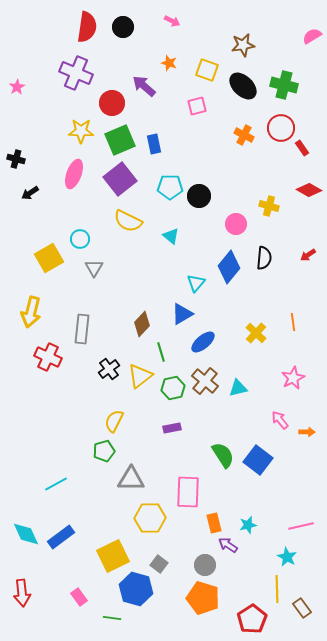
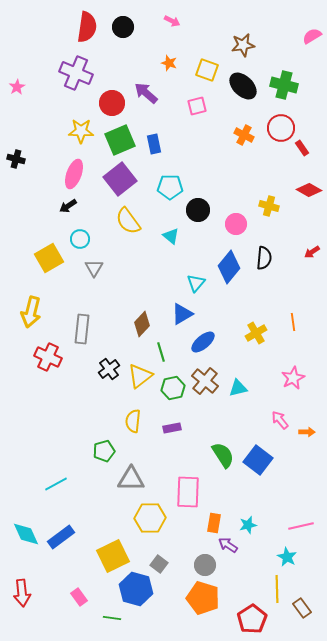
purple arrow at (144, 86): moved 2 px right, 7 px down
black arrow at (30, 193): moved 38 px right, 13 px down
black circle at (199, 196): moved 1 px left, 14 px down
yellow semicircle at (128, 221): rotated 28 degrees clockwise
red arrow at (308, 255): moved 4 px right, 3 px up
yellow cross at (256, 333): rotated 15 degrees clockwise
yellow semicircle at (114, 421): moved 19 px right; rotated 20 degrees counterclockwise
orange rectangle at (214, 523): rotated 24 degrees clockwise
